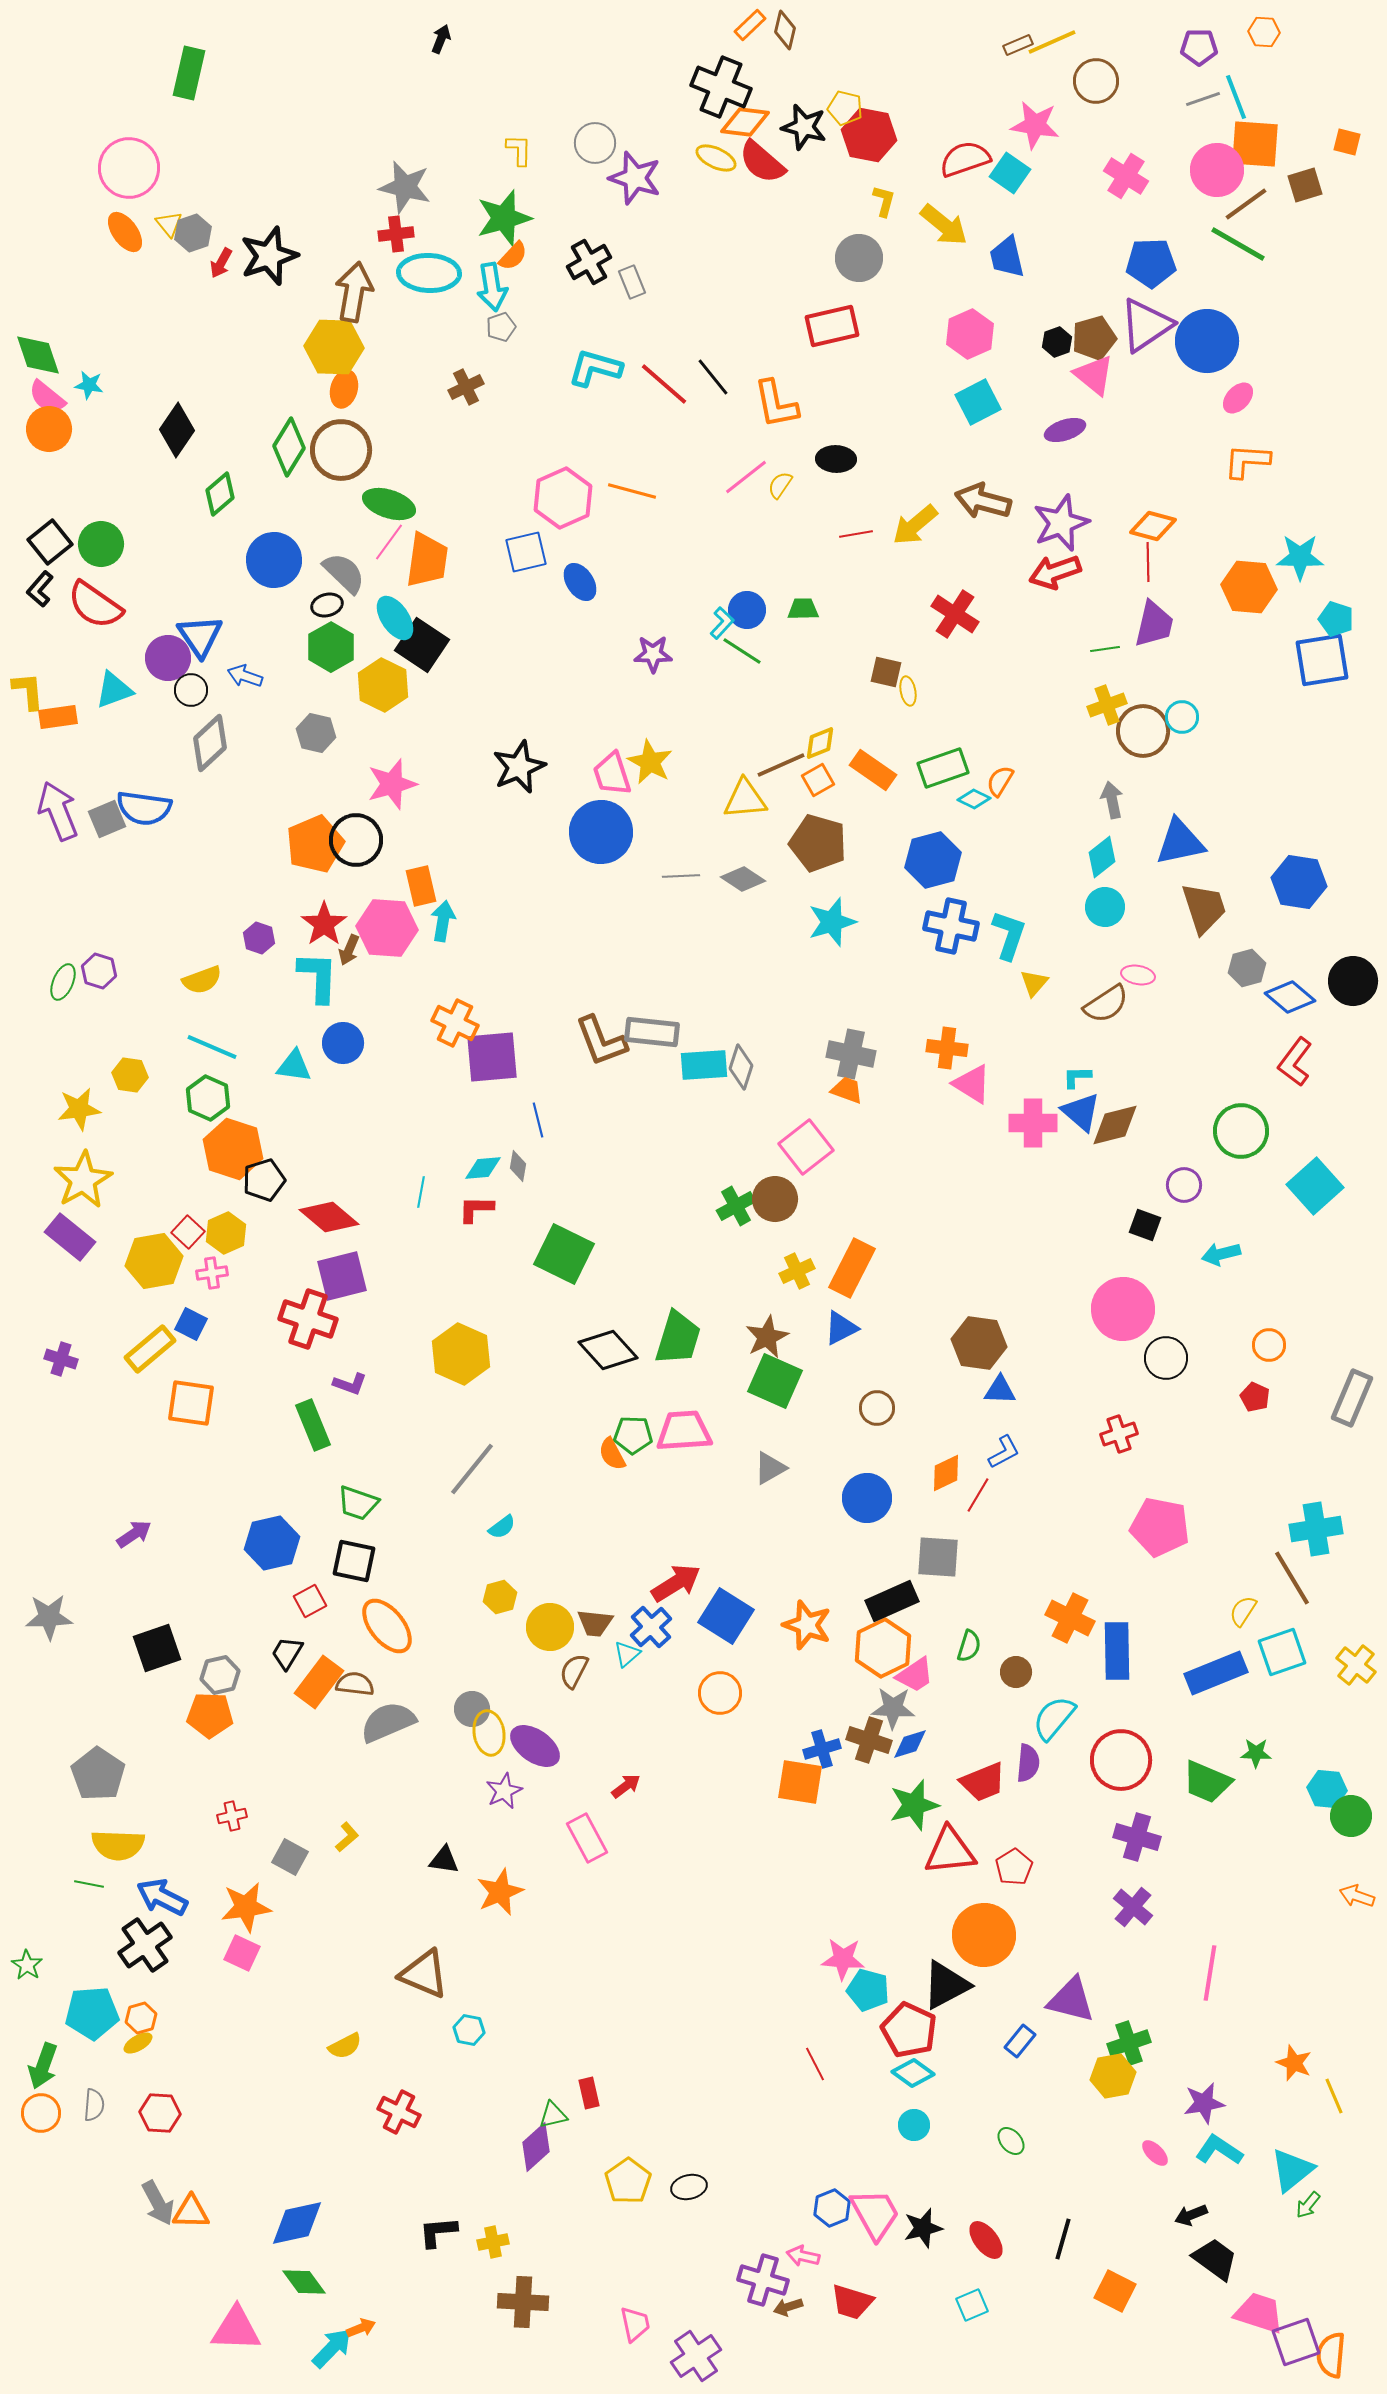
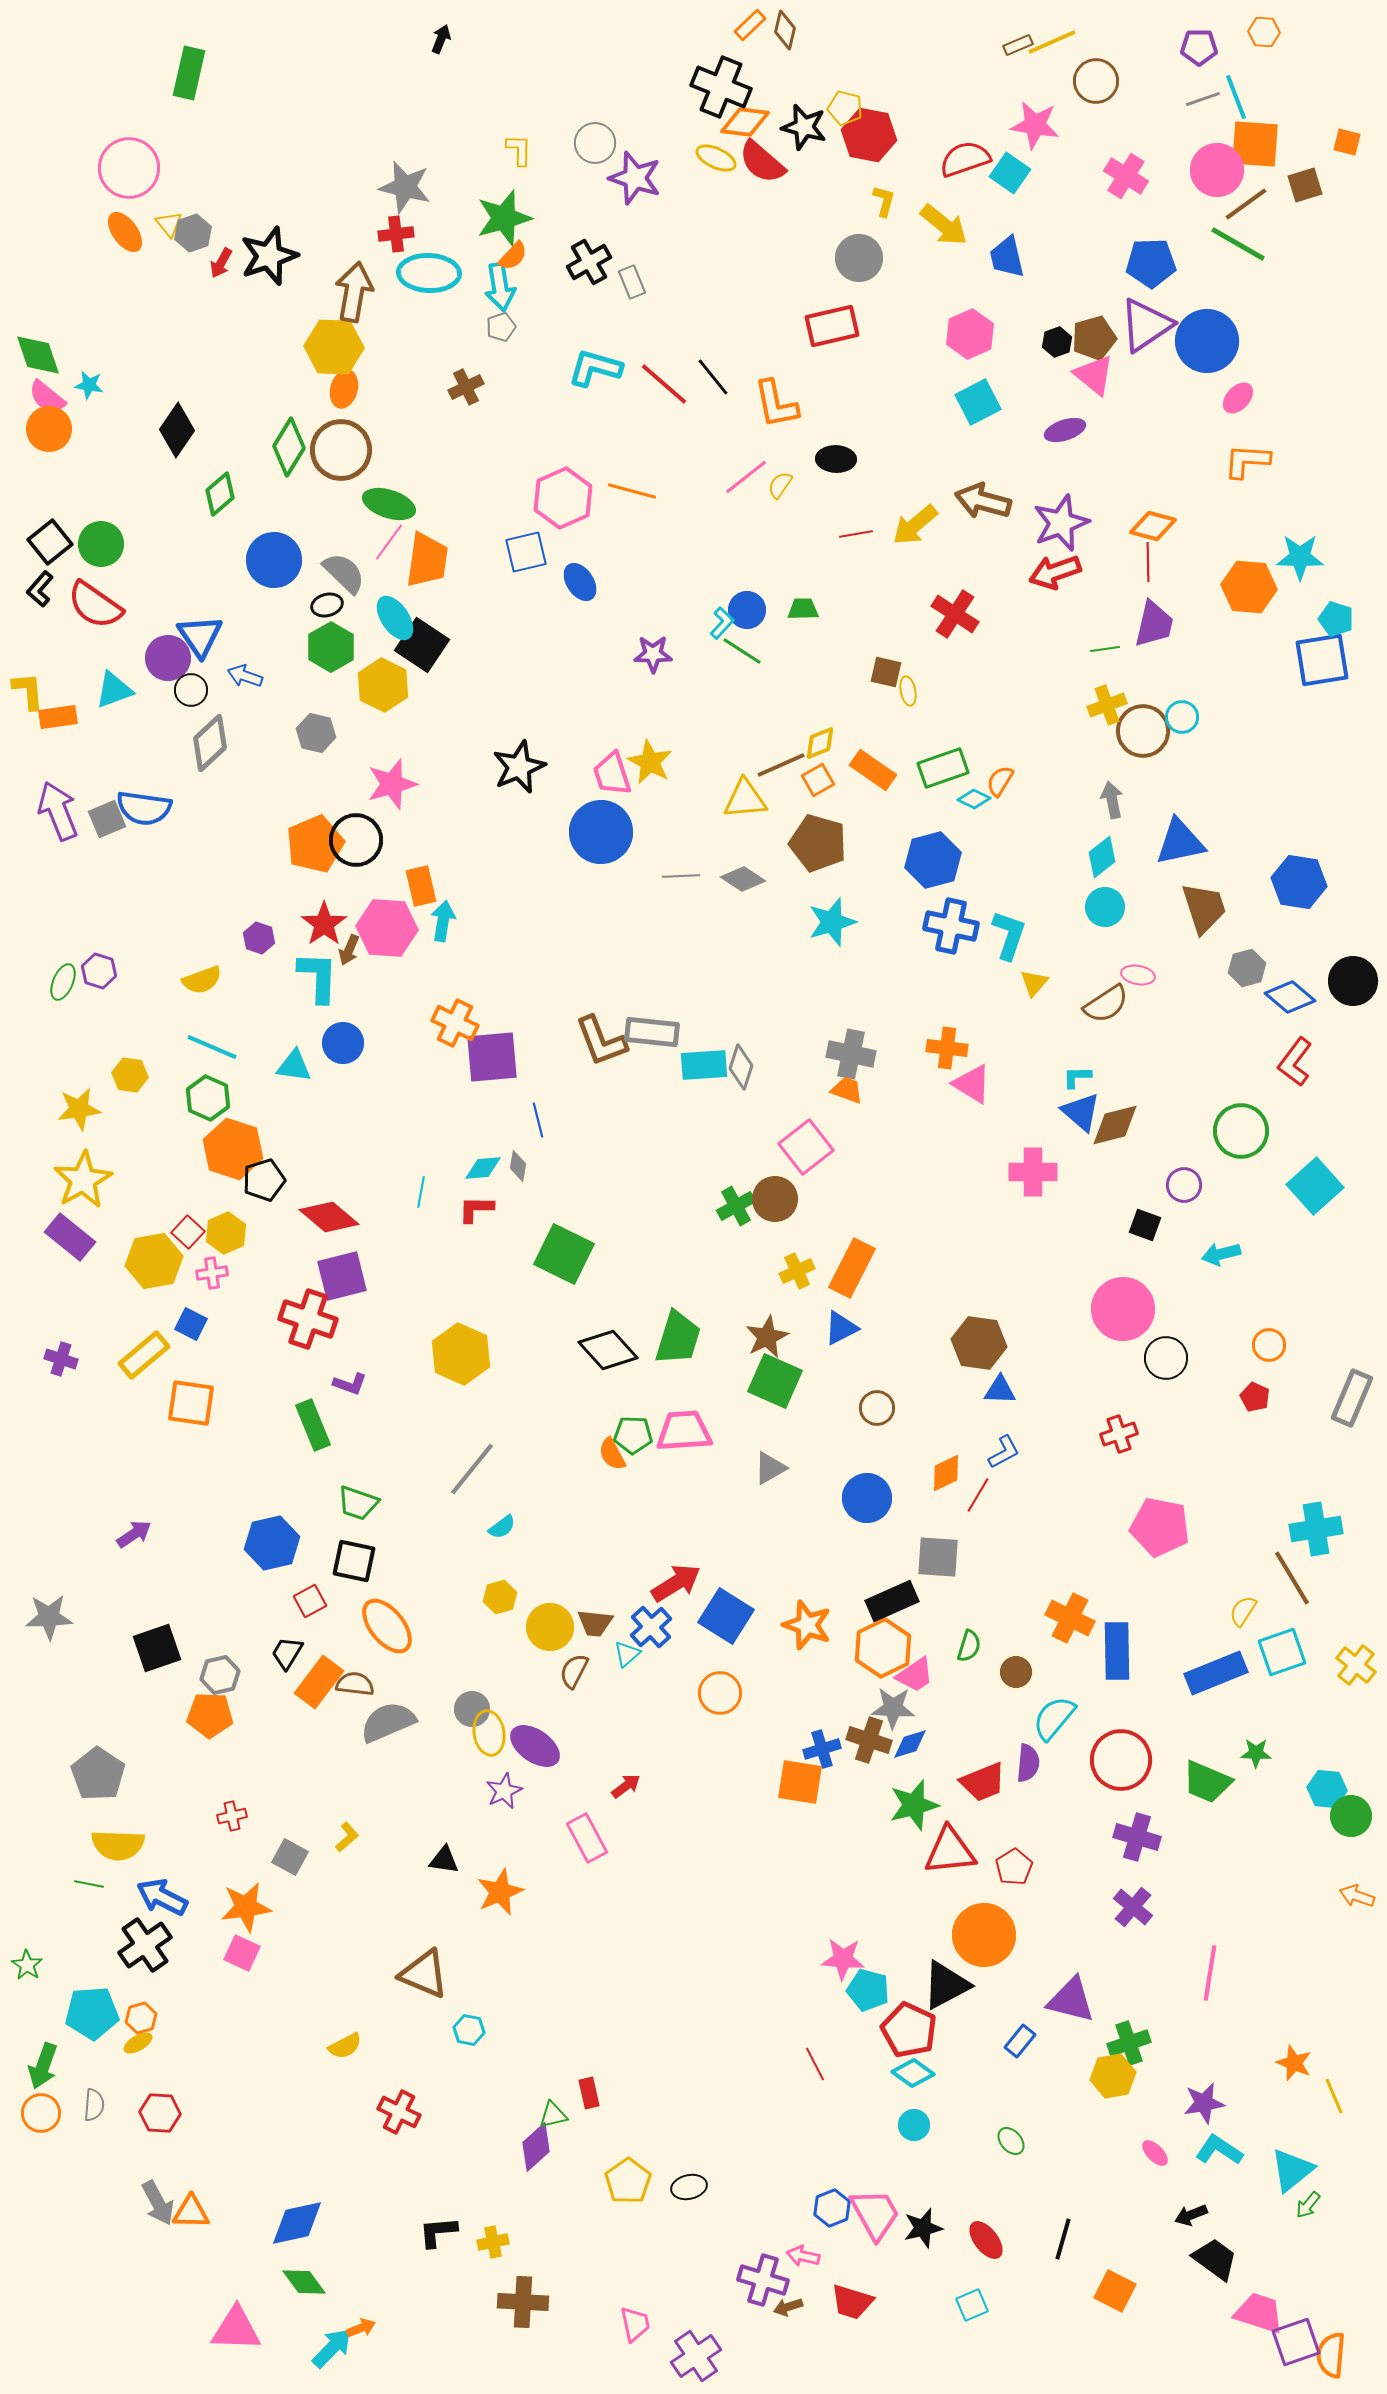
cyan arrow at (492, 287): moved 8 px right
pink cross at (1033, 1123): moved 49 px down
yellow rectangle at (150, 1349): moved 6 px left, 6 px down
